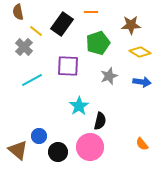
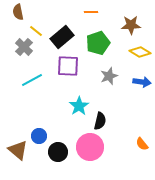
black rectangle: moved 13 px down; rotated 15 degrees clockwise
